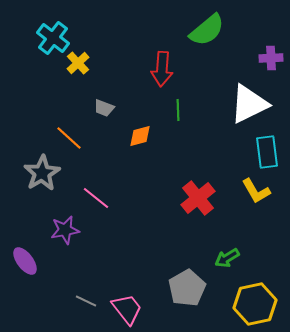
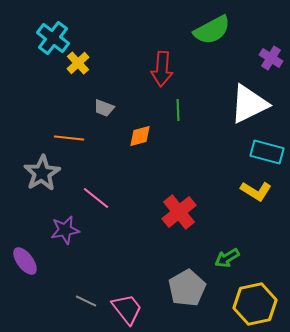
green semicircle: moved 5 px right; rotated 12 degrees clockwise
purple cross: rotated 35 degrees clockwise
orange line: rotated 36 degrees counterclockwise
cyan rectangle: rotated 68 degrees counterclockwise
yellow L-shape: rotated 28 degrees counterclockwise
red cross: moved 19 px left, 14 px down
